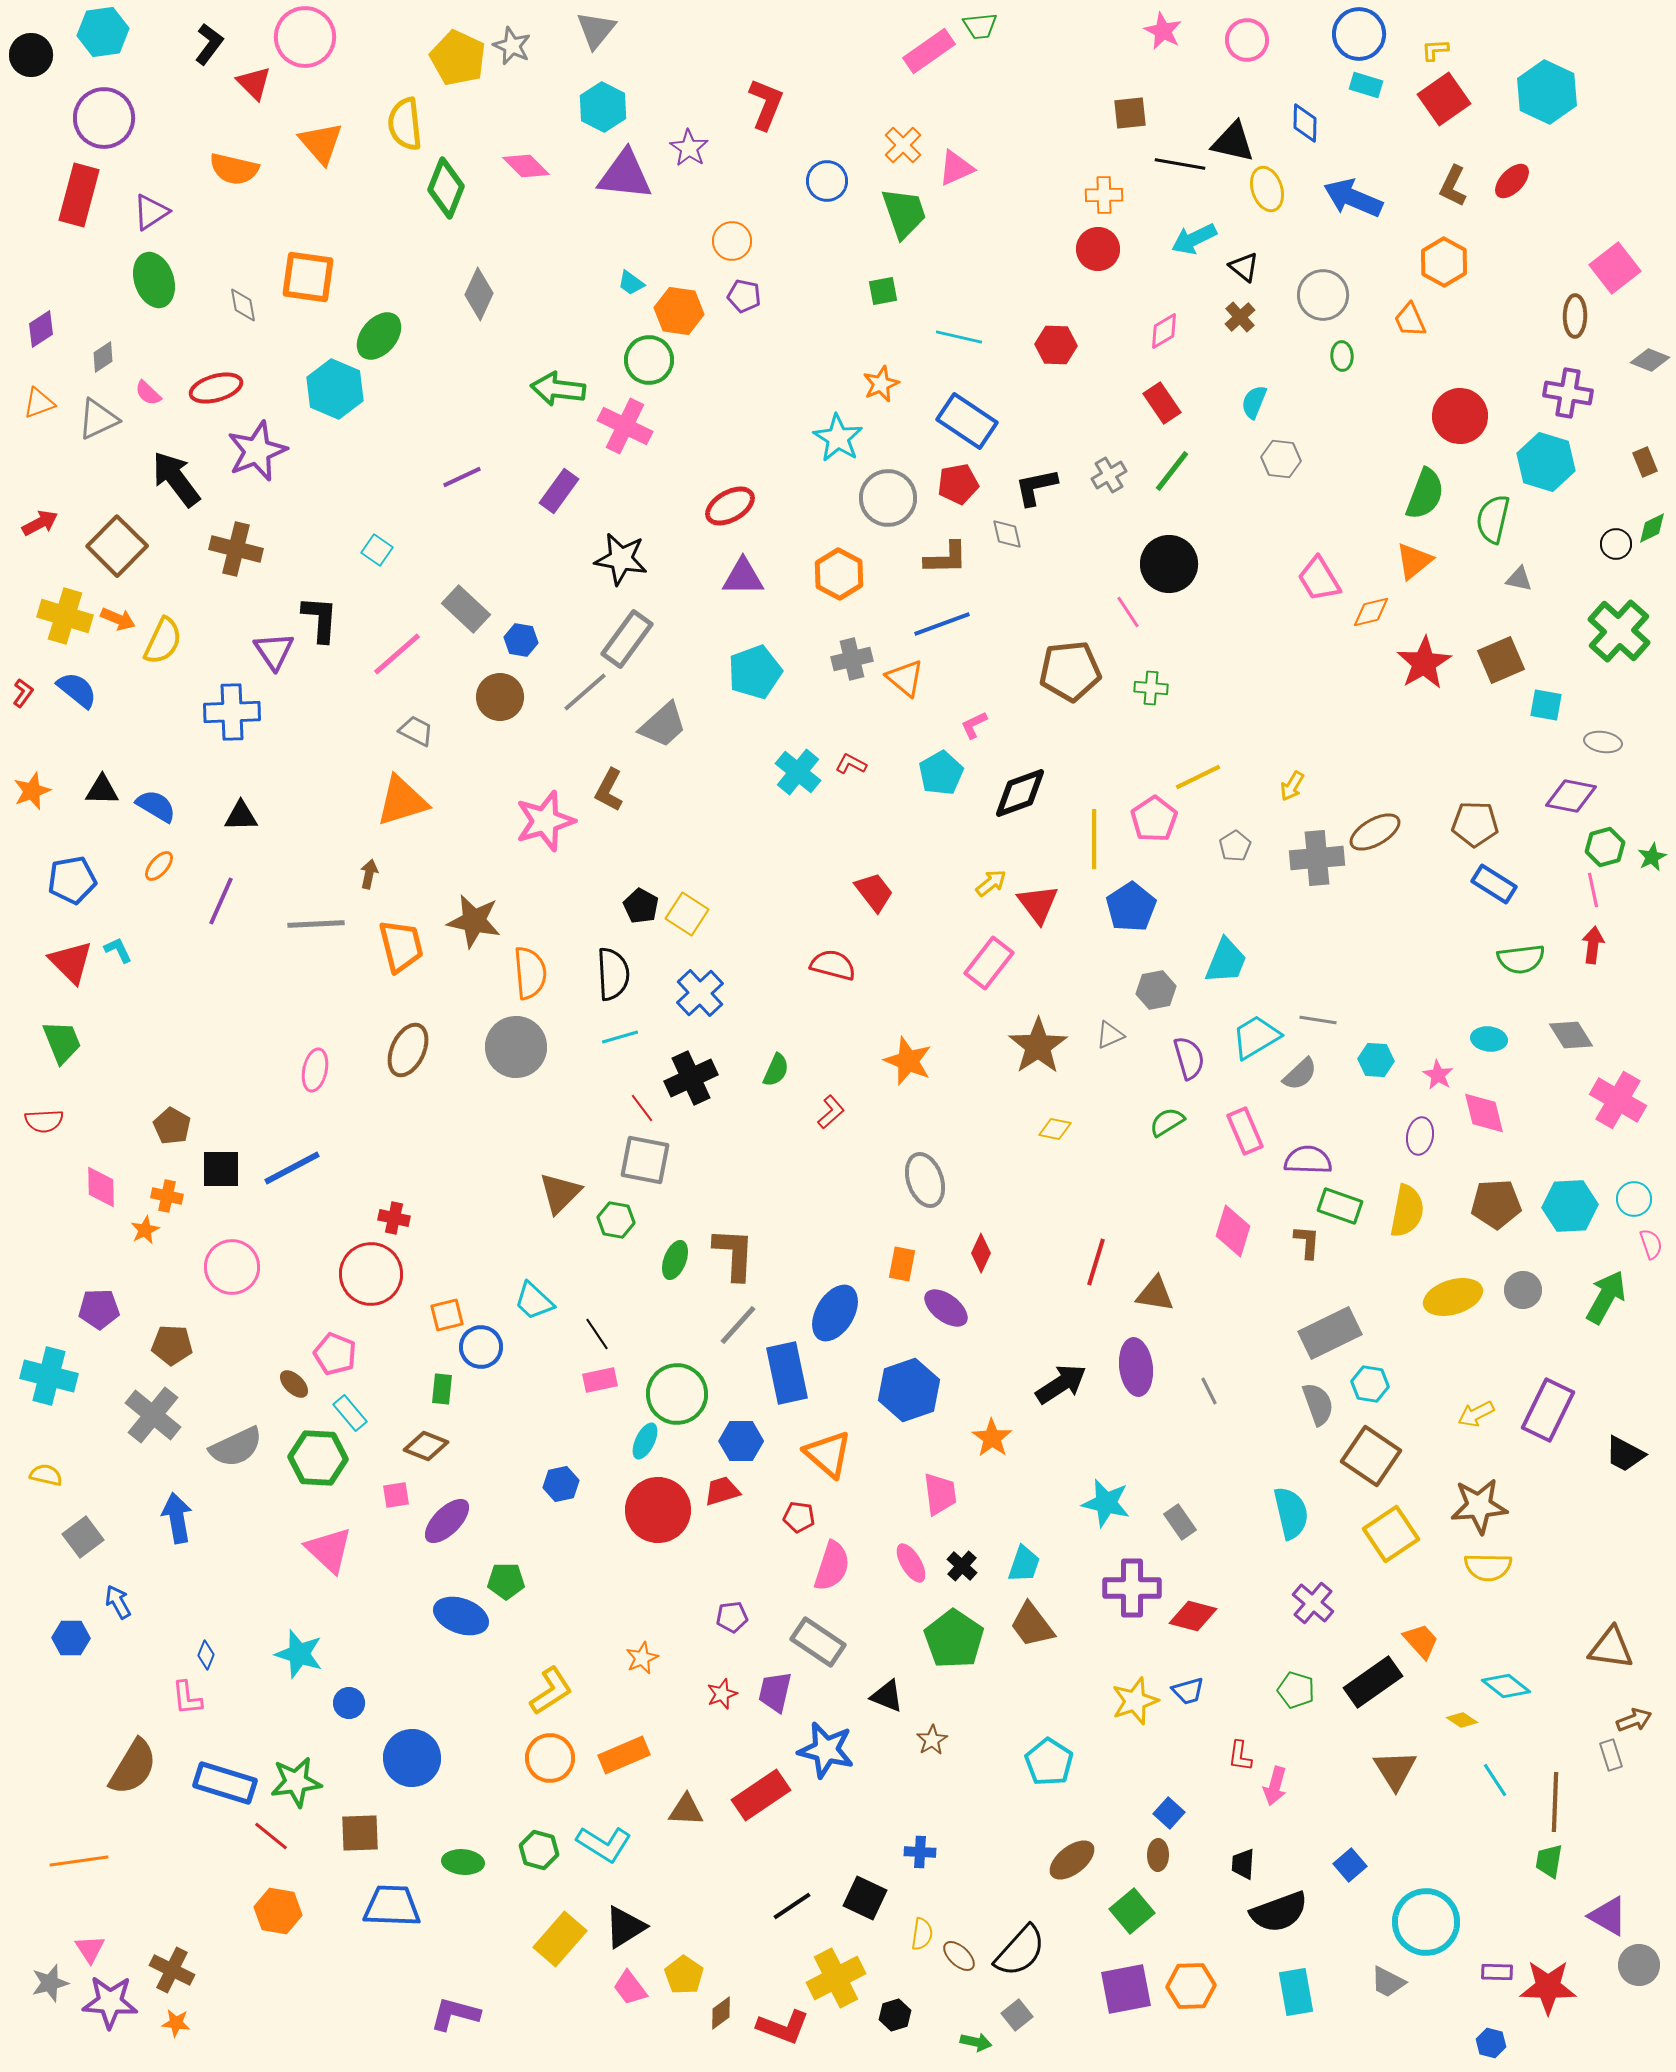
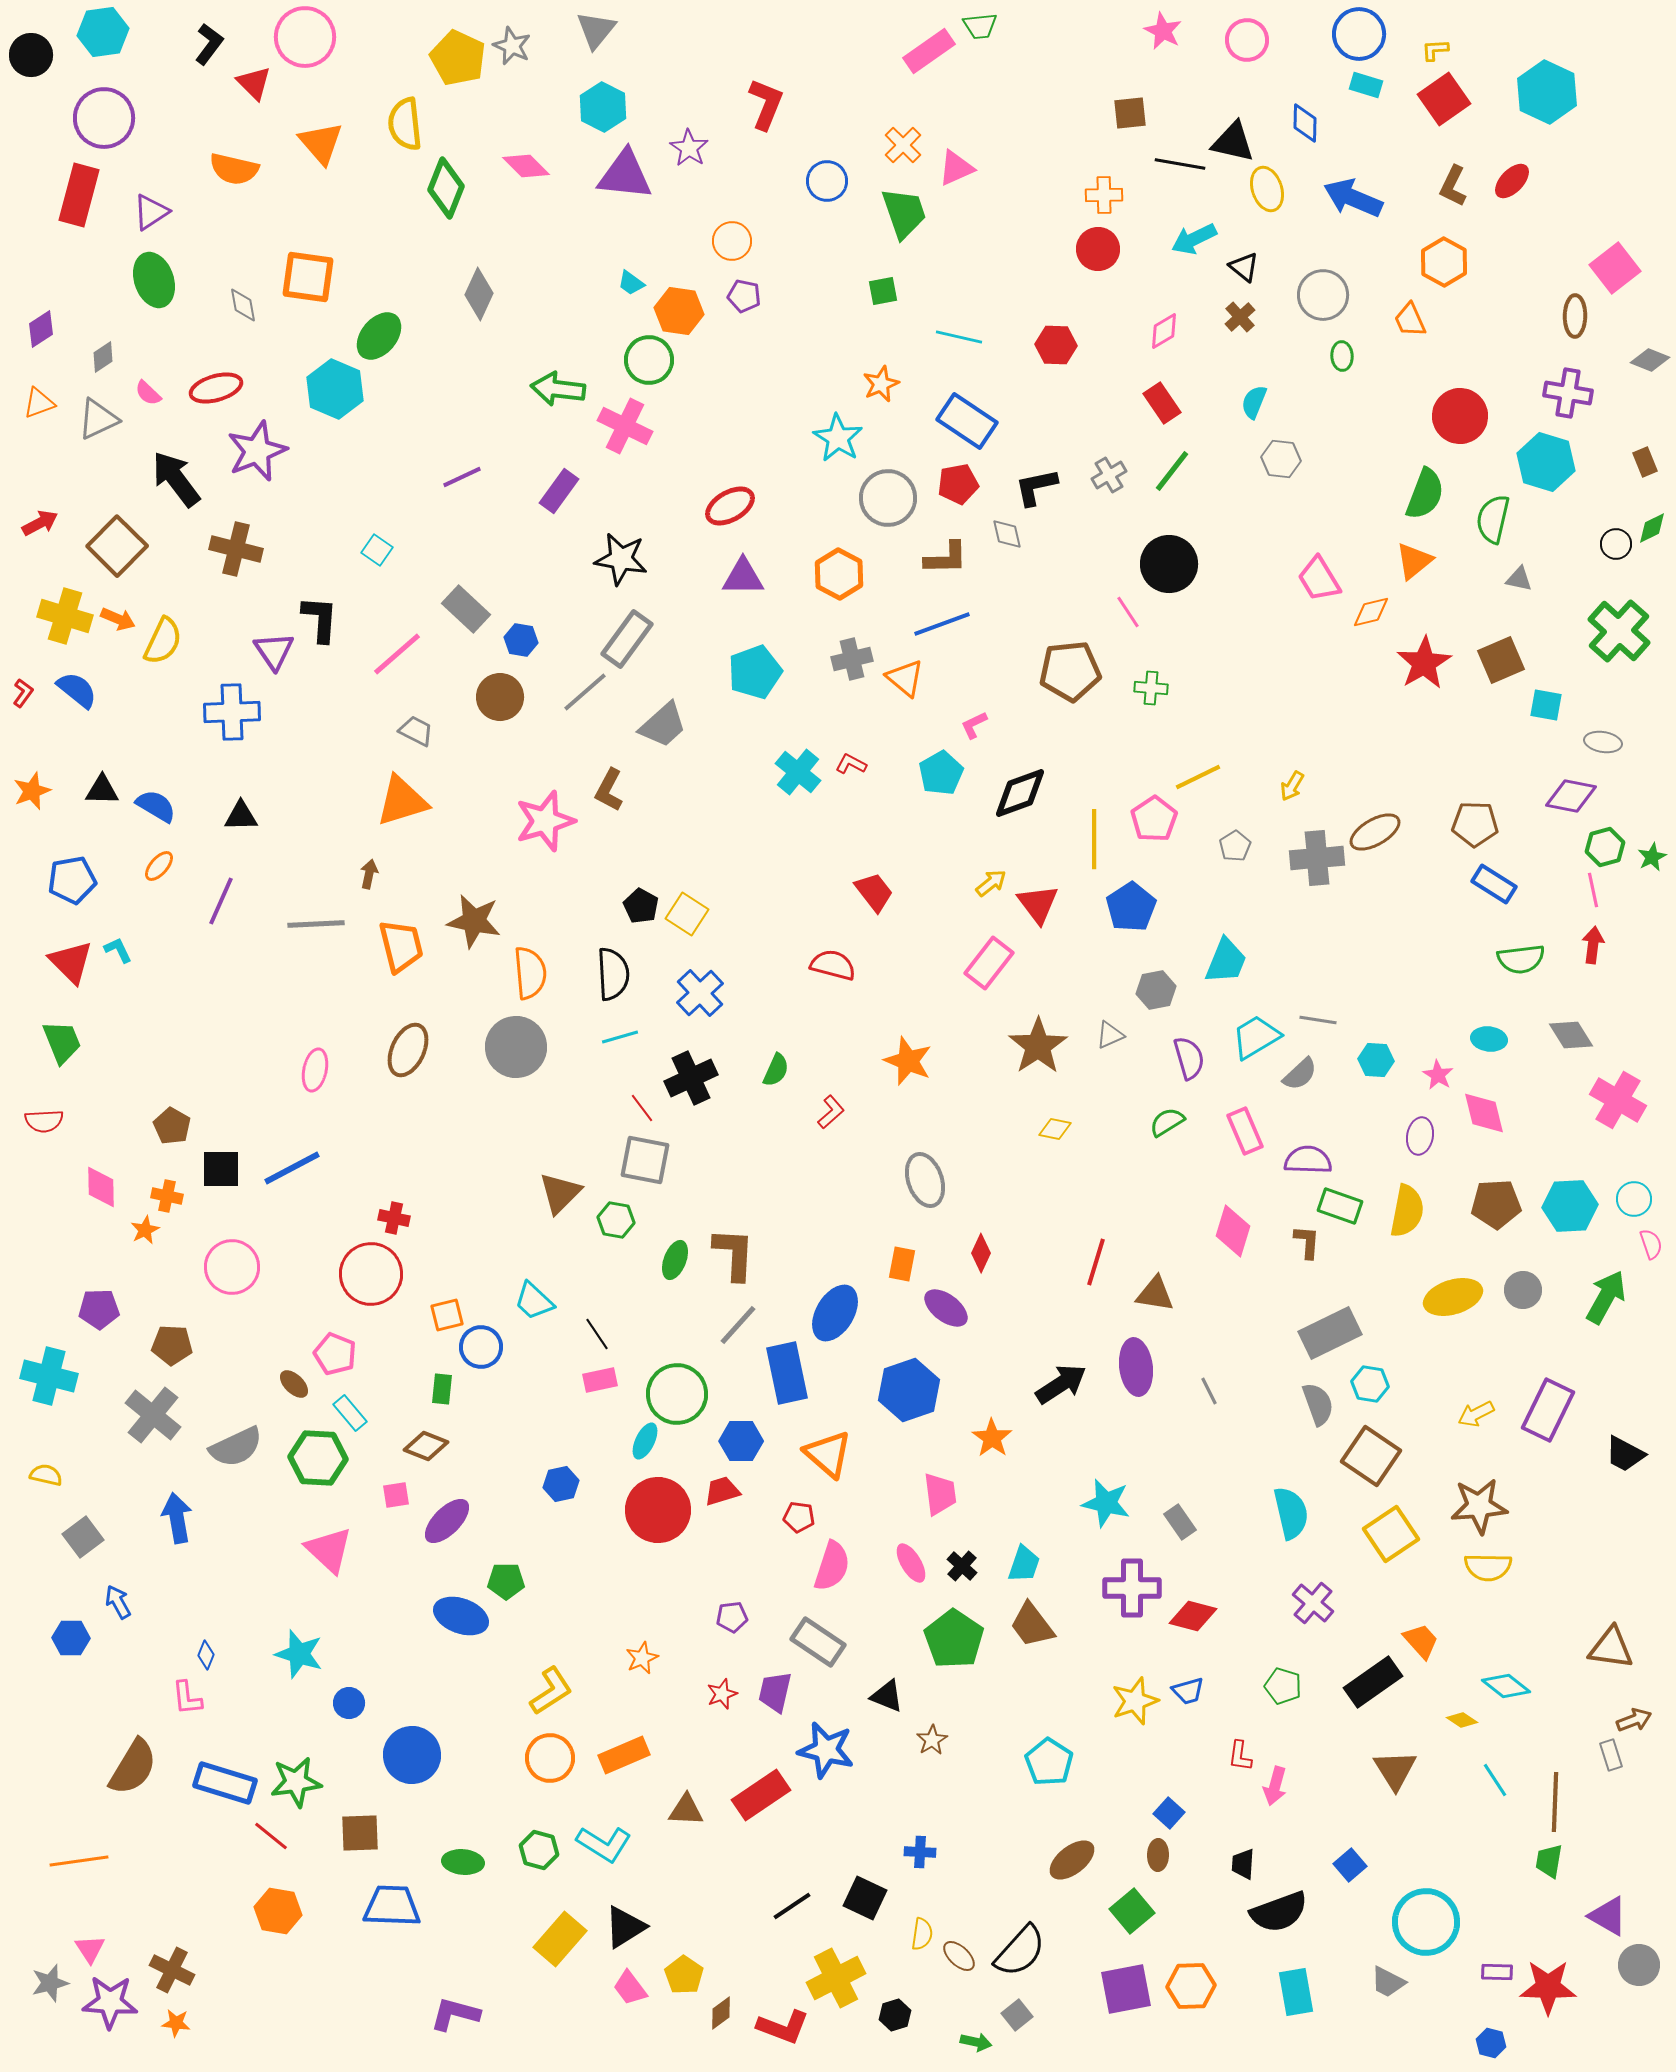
green pentagon at (1296, 1690): moved 13 px left, 4 px up
blue circle at (412, 1758): moved 3 px up
